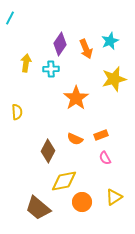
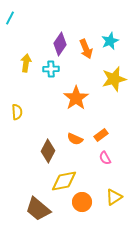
orange rectangle: rotated 16 degrees counterclockwise
brown trapezoid: moved 1 px down
